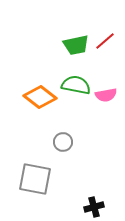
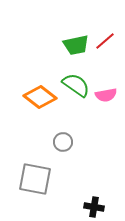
green semicircle: rotated 24 degrees clockwise
black cross: rotated 24 degrees clockwise
